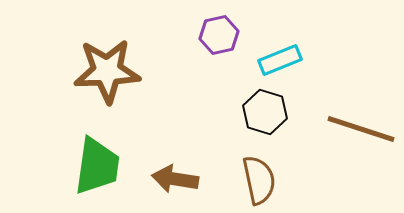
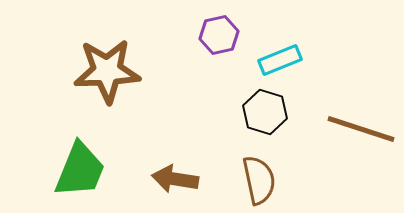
green trapezoid: moved 17 px left, 4 px down; rotated 14 degrees clockwise
